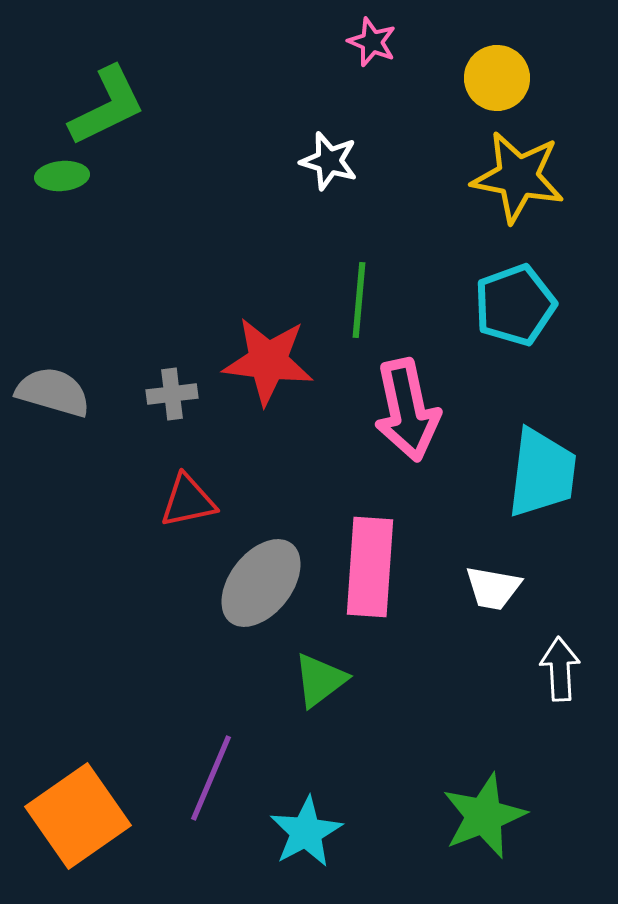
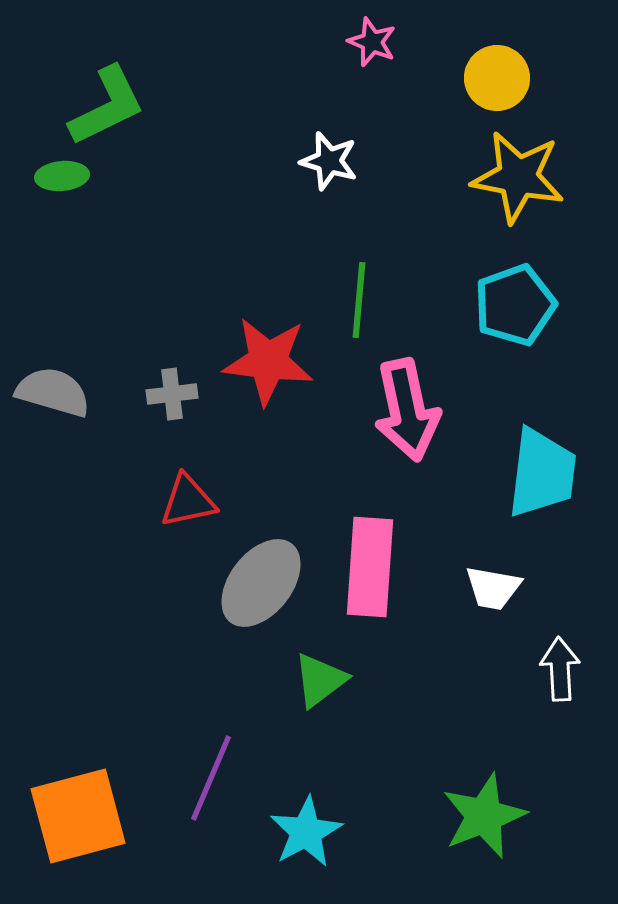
orange square: rotated 20 degrees clockwise
